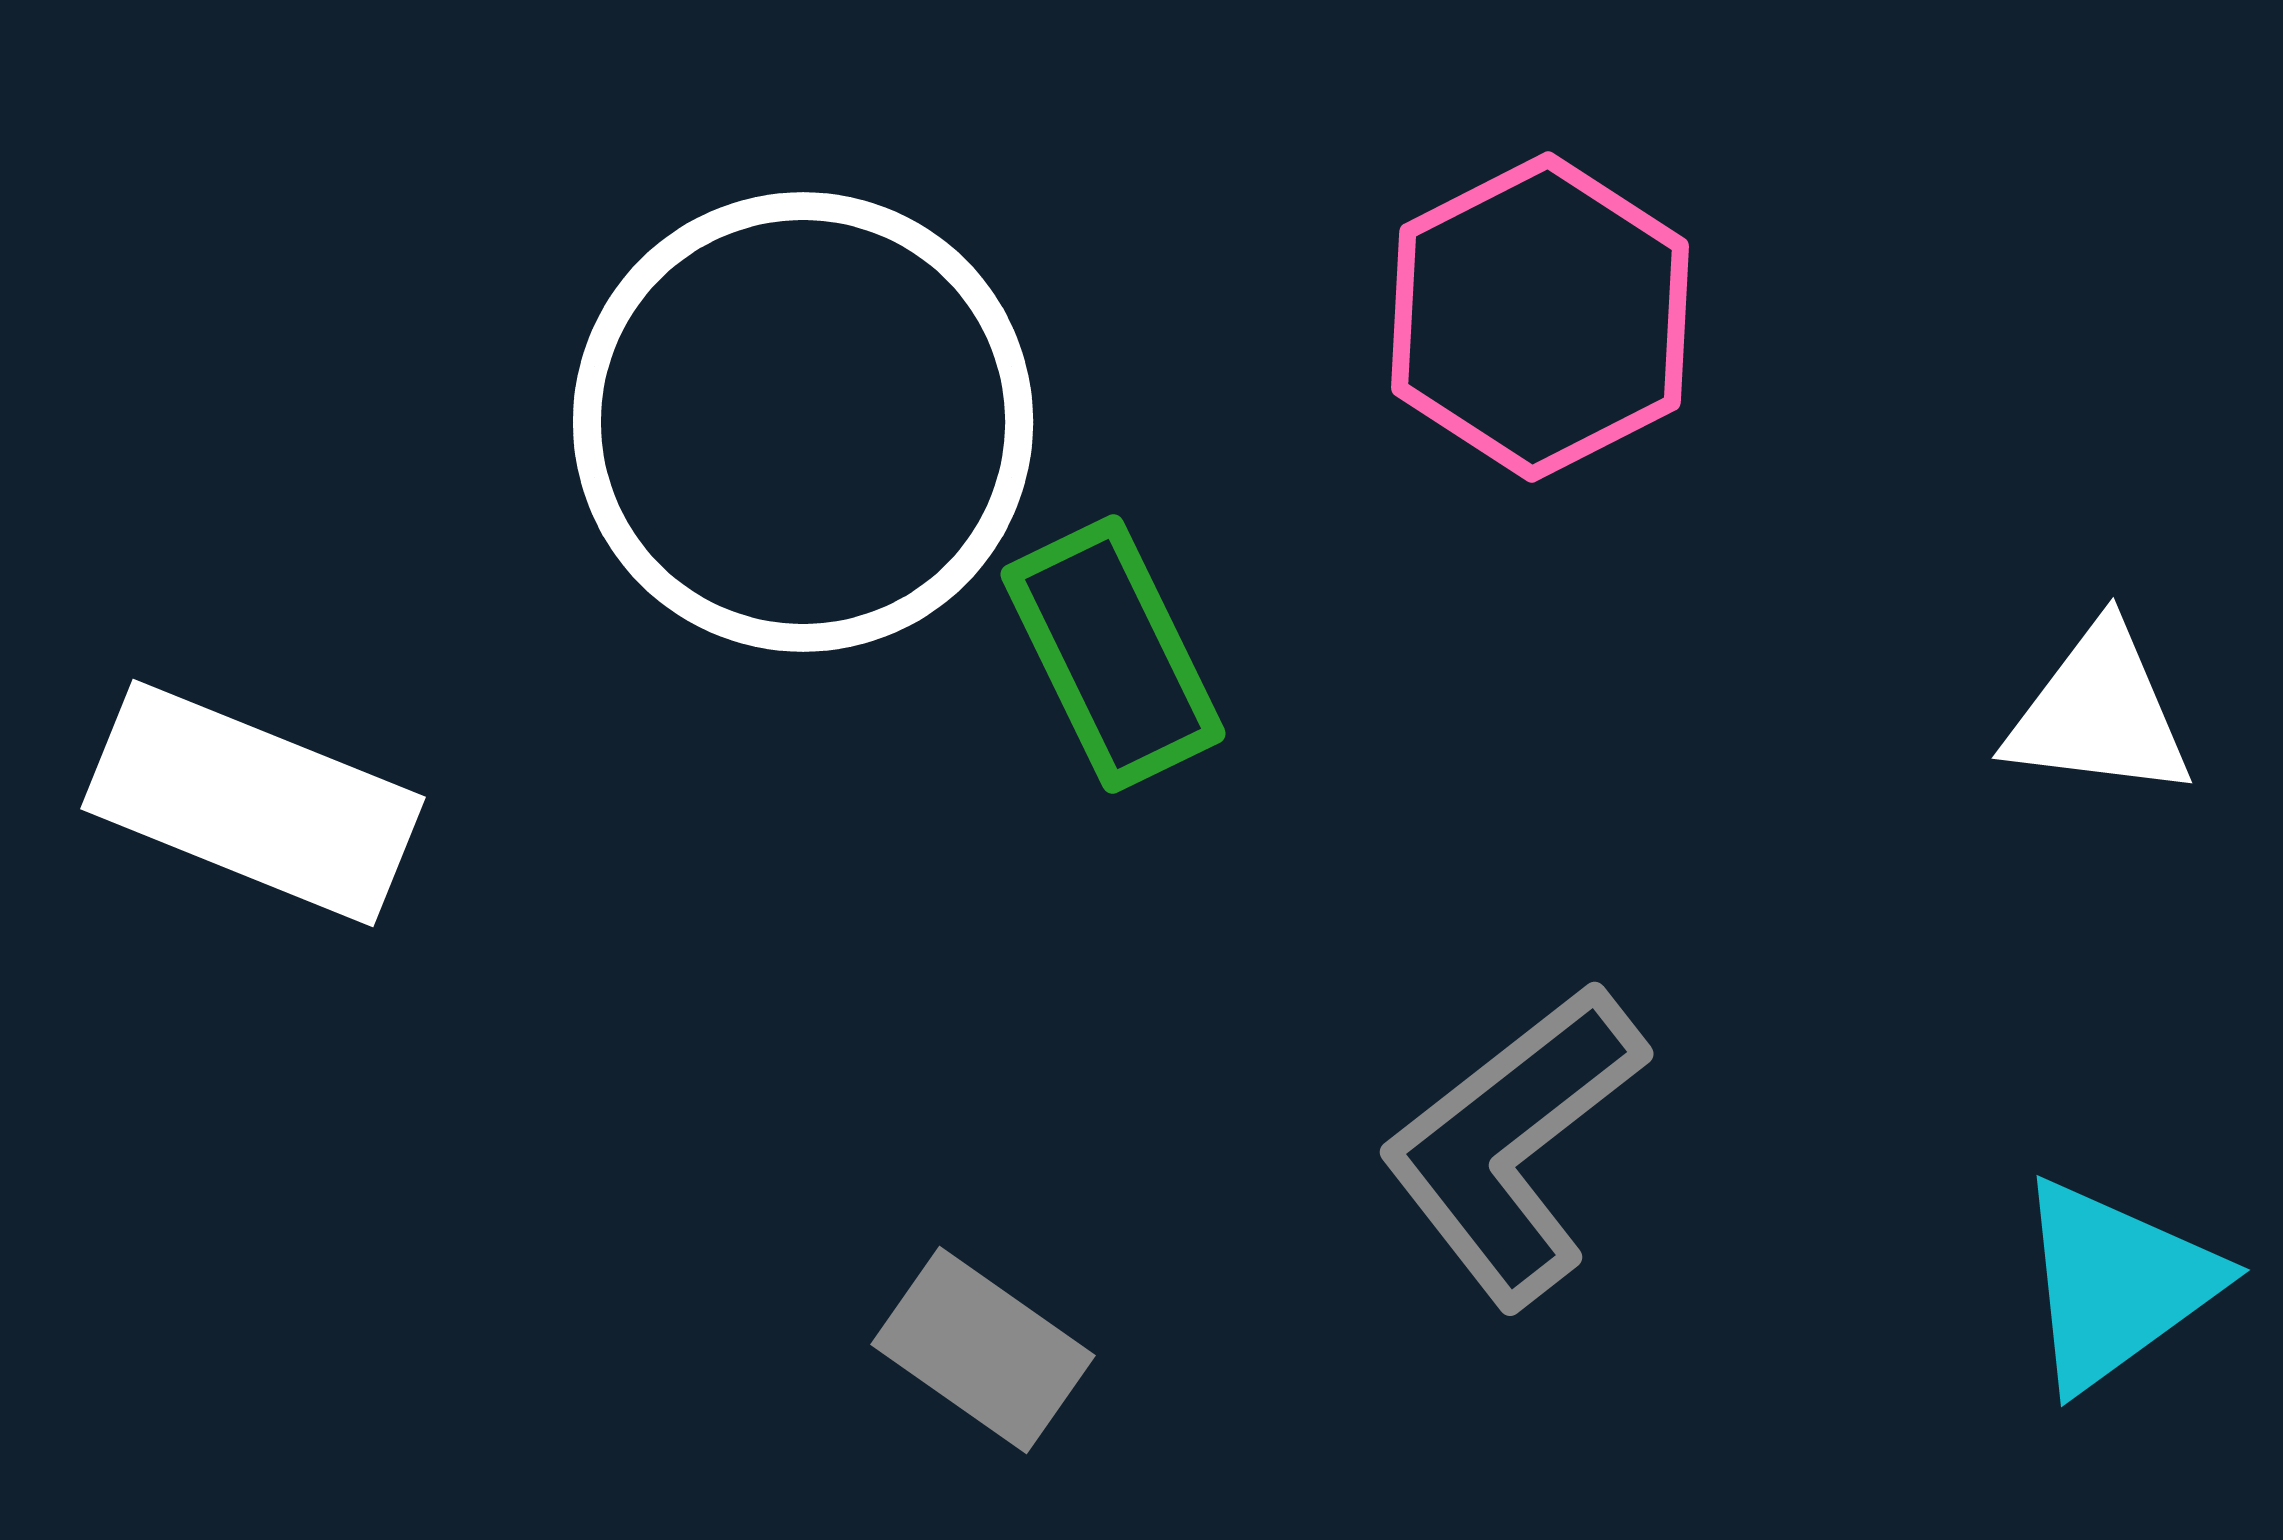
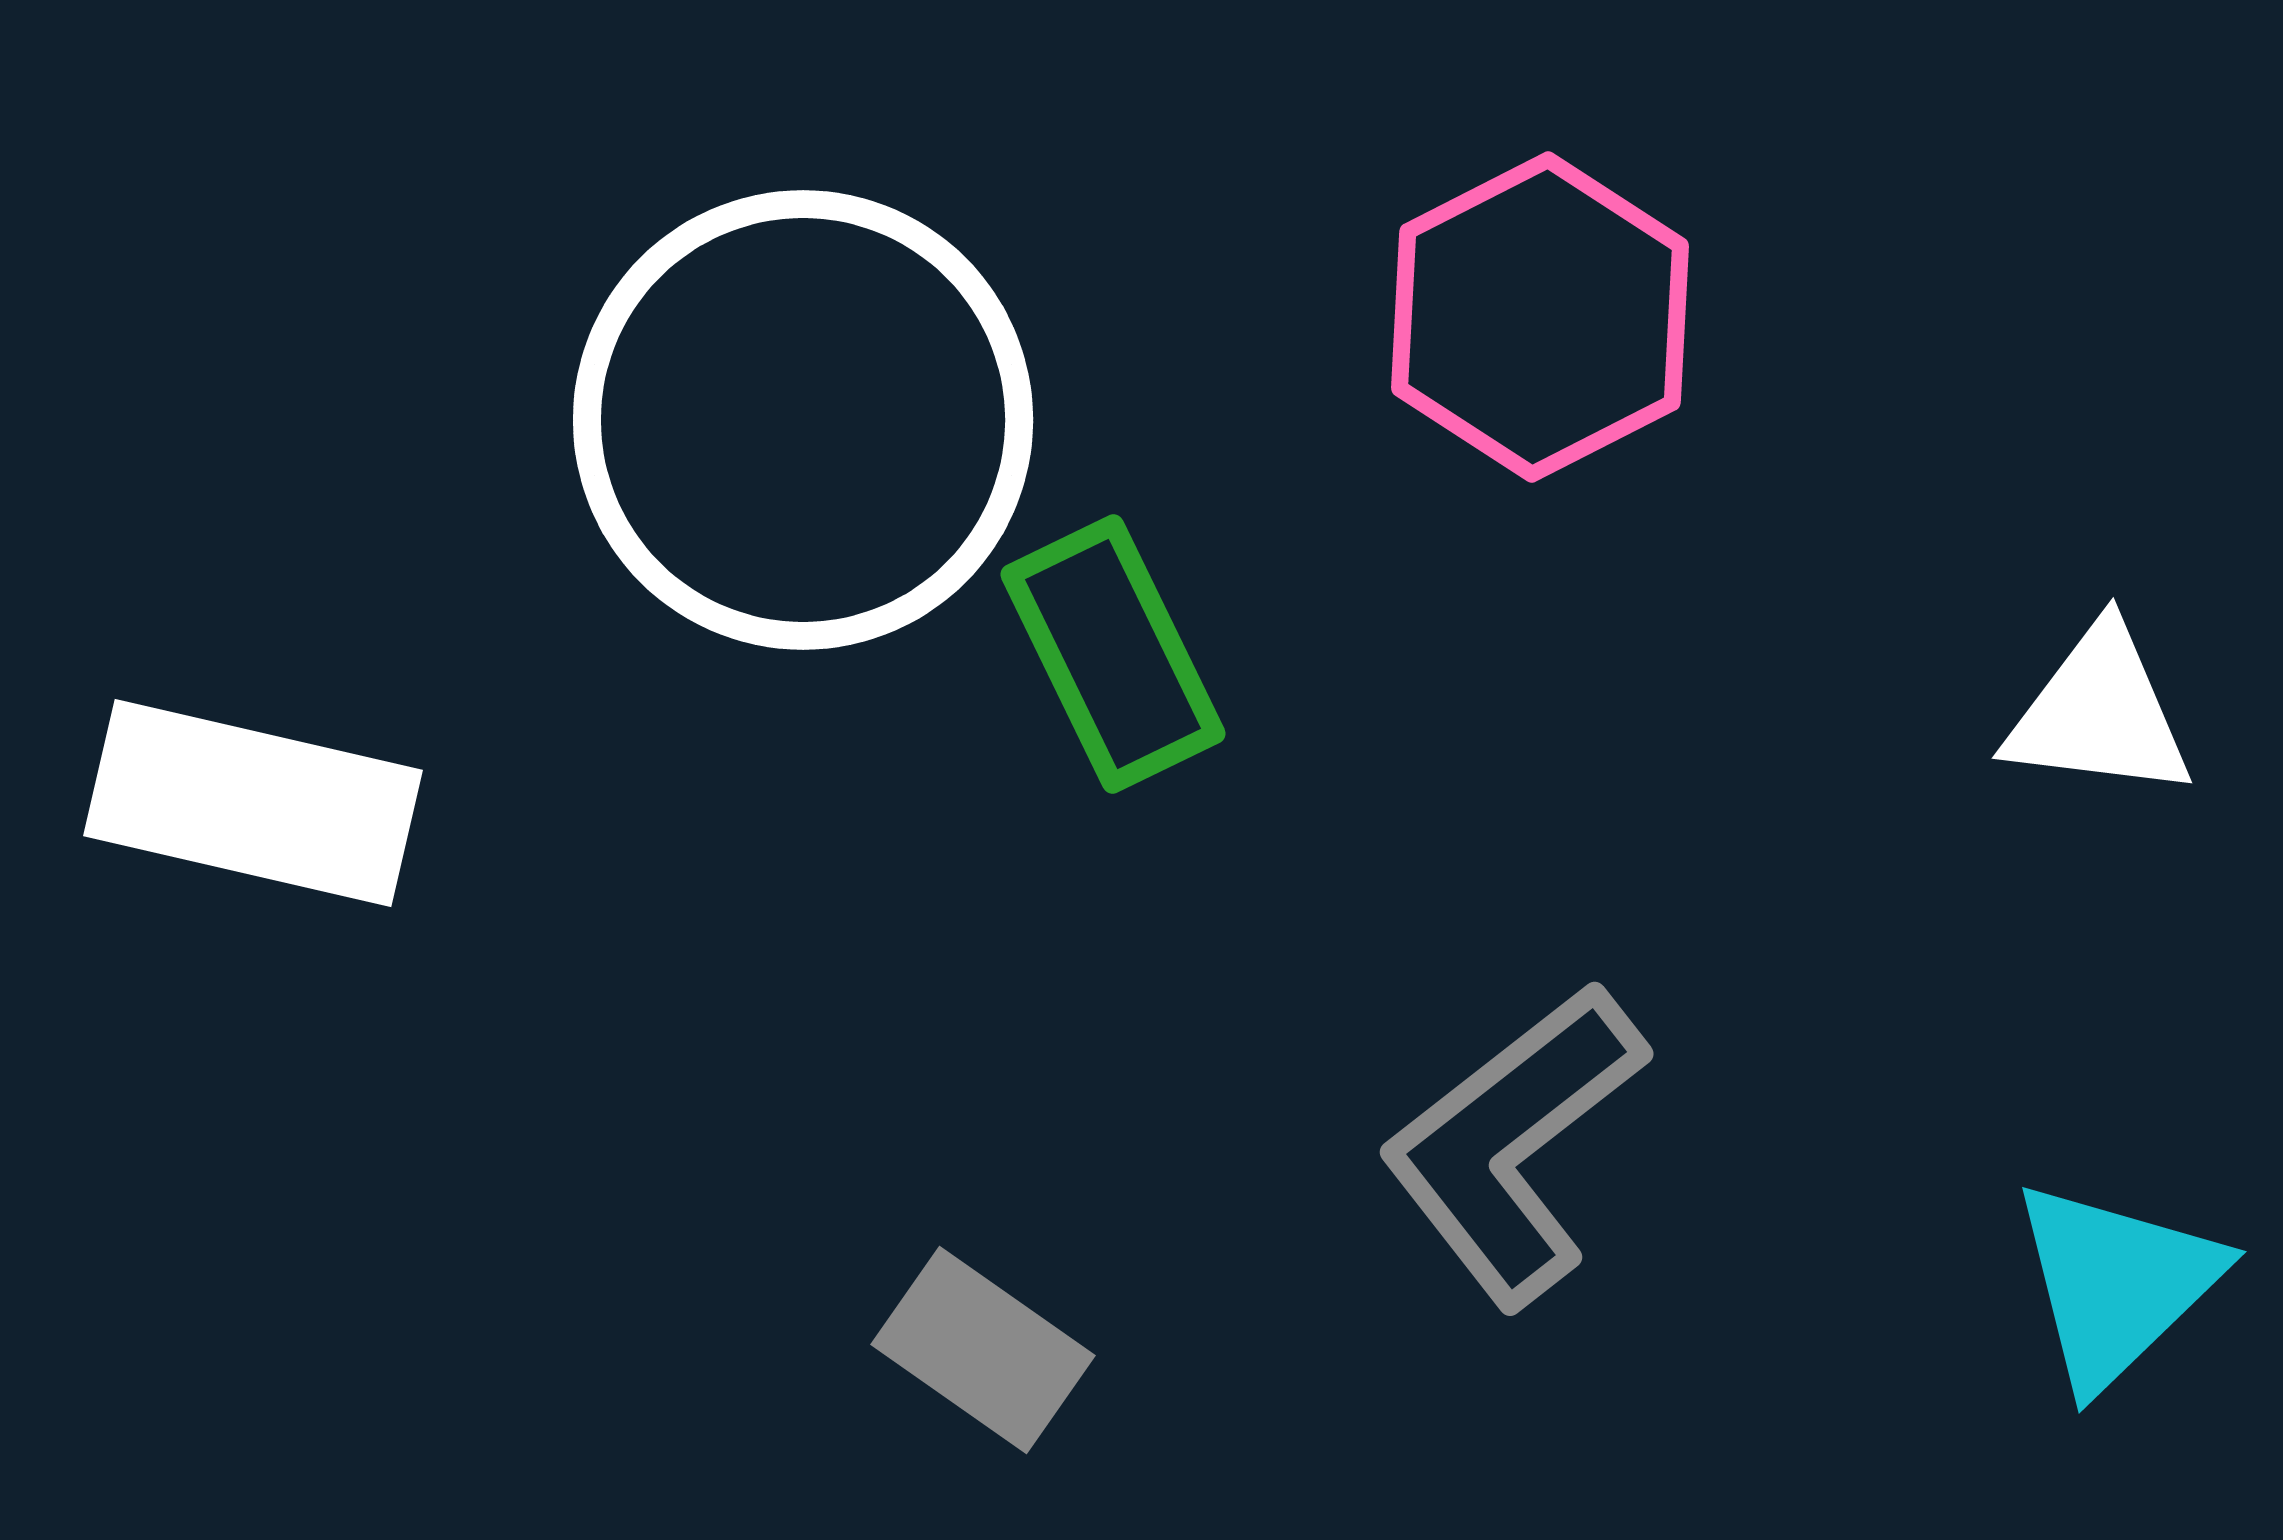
white circle: moved 2 px up
white rectangle: rotated 9 degrees counterclockwise
cyan triangle: rotated 8 degrees counterclockwise
